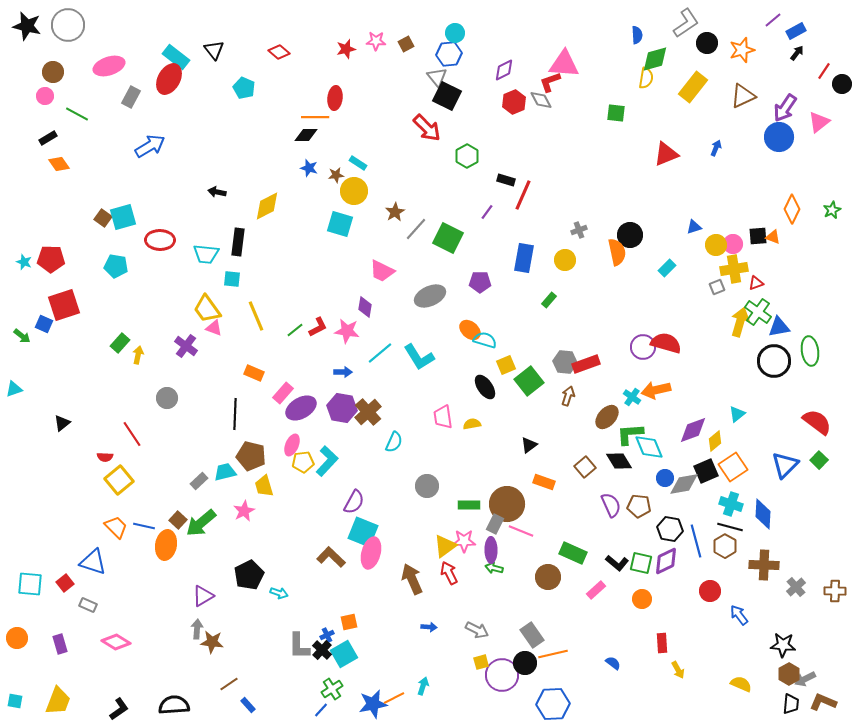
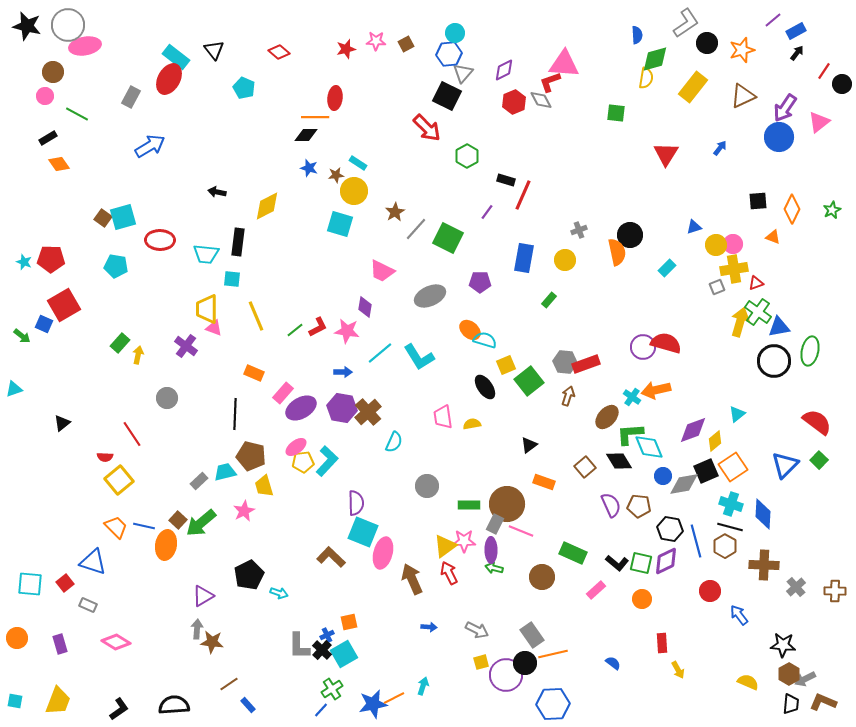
pink ellipse at (109, 66): moved 24 px left, 20 px up; rotated 8 degrees clockwise
gray triangle at (437, 77): moved 26 px right, 4 px up; rotated 20 degrees clockwise
blue arrow at (716, 148): moved 4 px right; rotated 14 degrees clockwise
red triangle at (666, 154): rotated 36 degrees counterclockwise
black square at (758, 236): moved 35 px up
red square at (64, 305): rotated 12 degrees counterclockwise
yellow trapezoid at (207, 309): rotated 36 degrees clockwise
green ellipse at (810, 351): rotated 20 degrees clockwise
pink ellipse at (292, 445): moved 4 px right, 2 px down; rotated 30 degrees clockwise
blue circle at (665, 478): moved 2 px left, 2 px up
purple semicircle at (354, 502): moved 2 px right, 1 px down; rotated 30 degrees counterclockwise
pink ellipse at (371, 553): moved 12 px right
brown circle at (548, 577): moved 6 px left
purple circle at (502, 675): moved 4 px right
yellow semicircle at (741, 684): moved 7 px right, 2 px up
